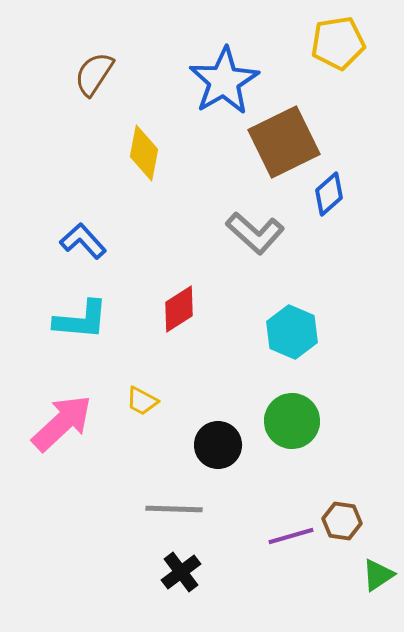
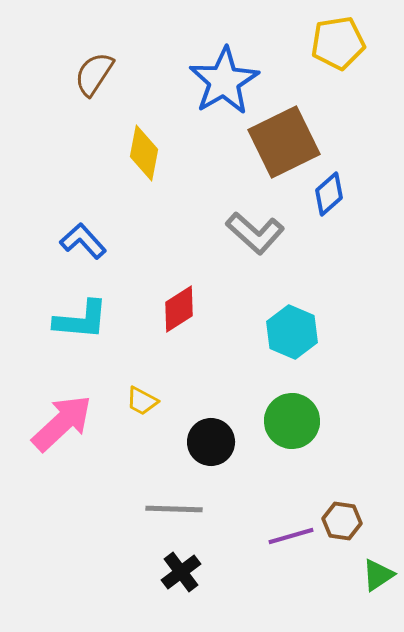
black circle: moved 7 px left, 3 px up
